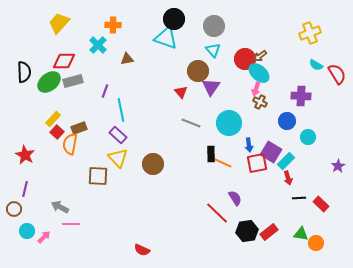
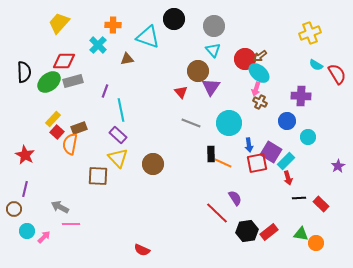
cyan triangle at (166, 38): moved 18 px left, 1 px up
